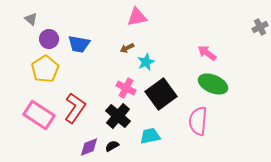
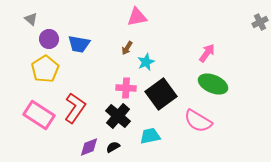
gray cross: moved 5 px up
brown arrow: rotated 32 degrees counterclockwise
pink arrow: rotated 90 degrees clockwise
pink cross: rotated 24 degrees counterclockwise
pink semicircle: rotated 64 degrees counterclockwise
black semicircle: moved 1 px right, 1 px down
